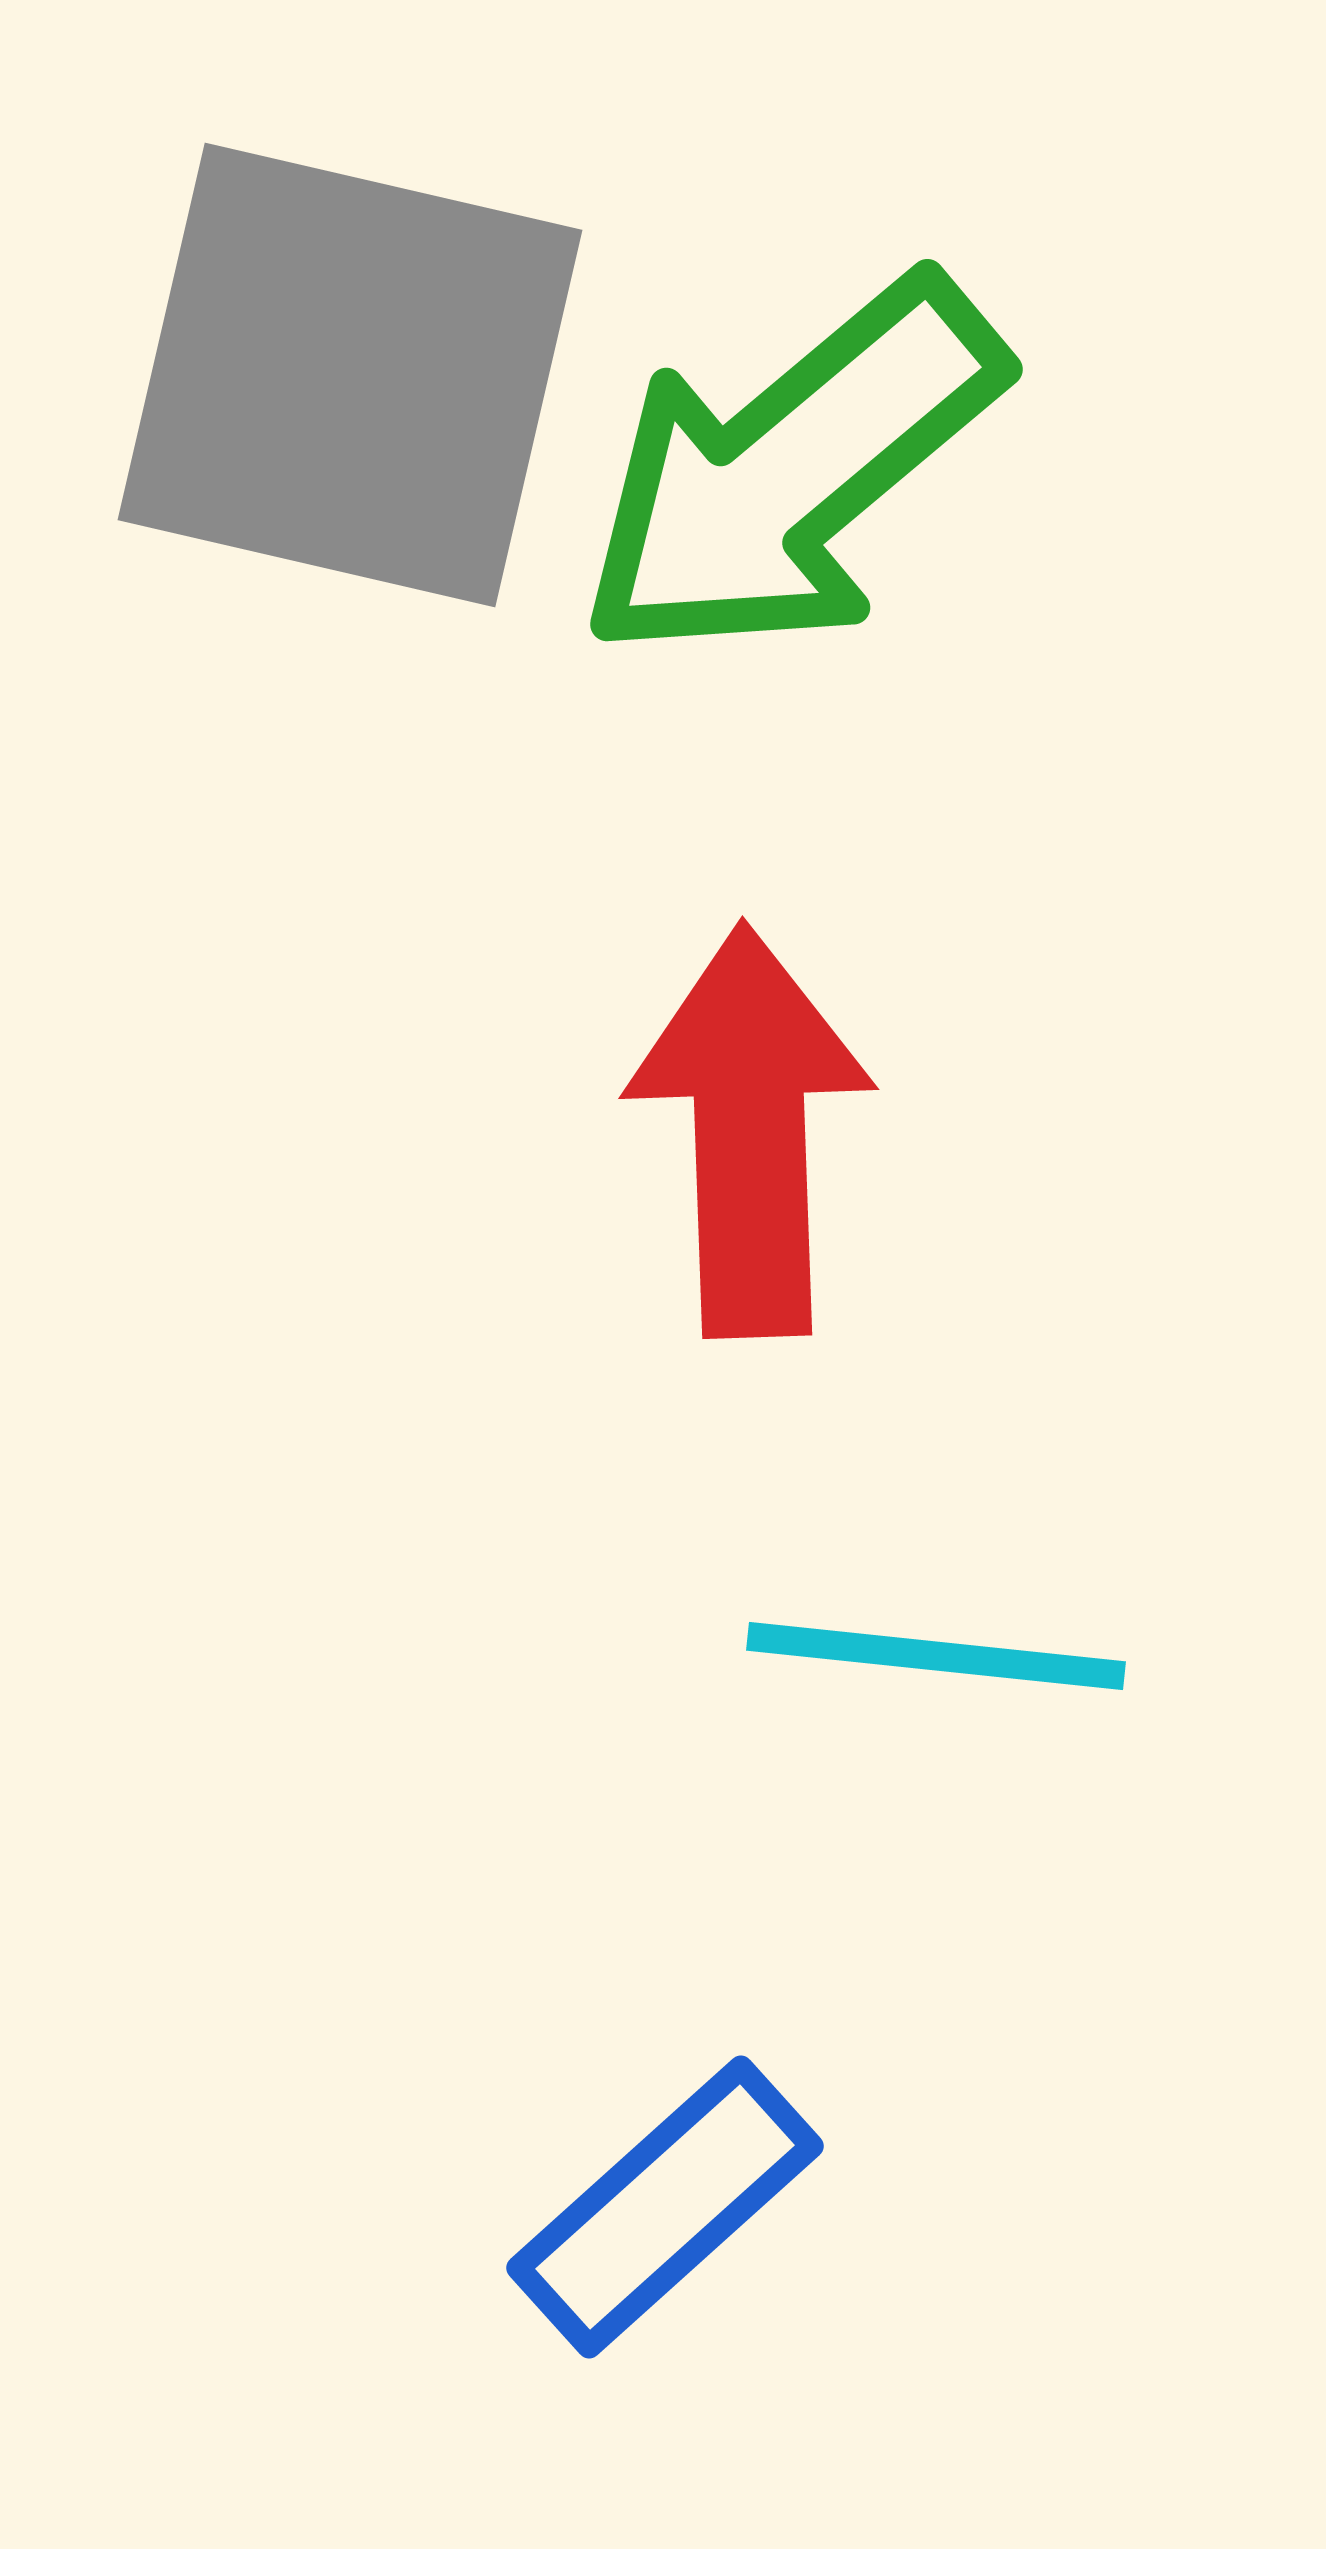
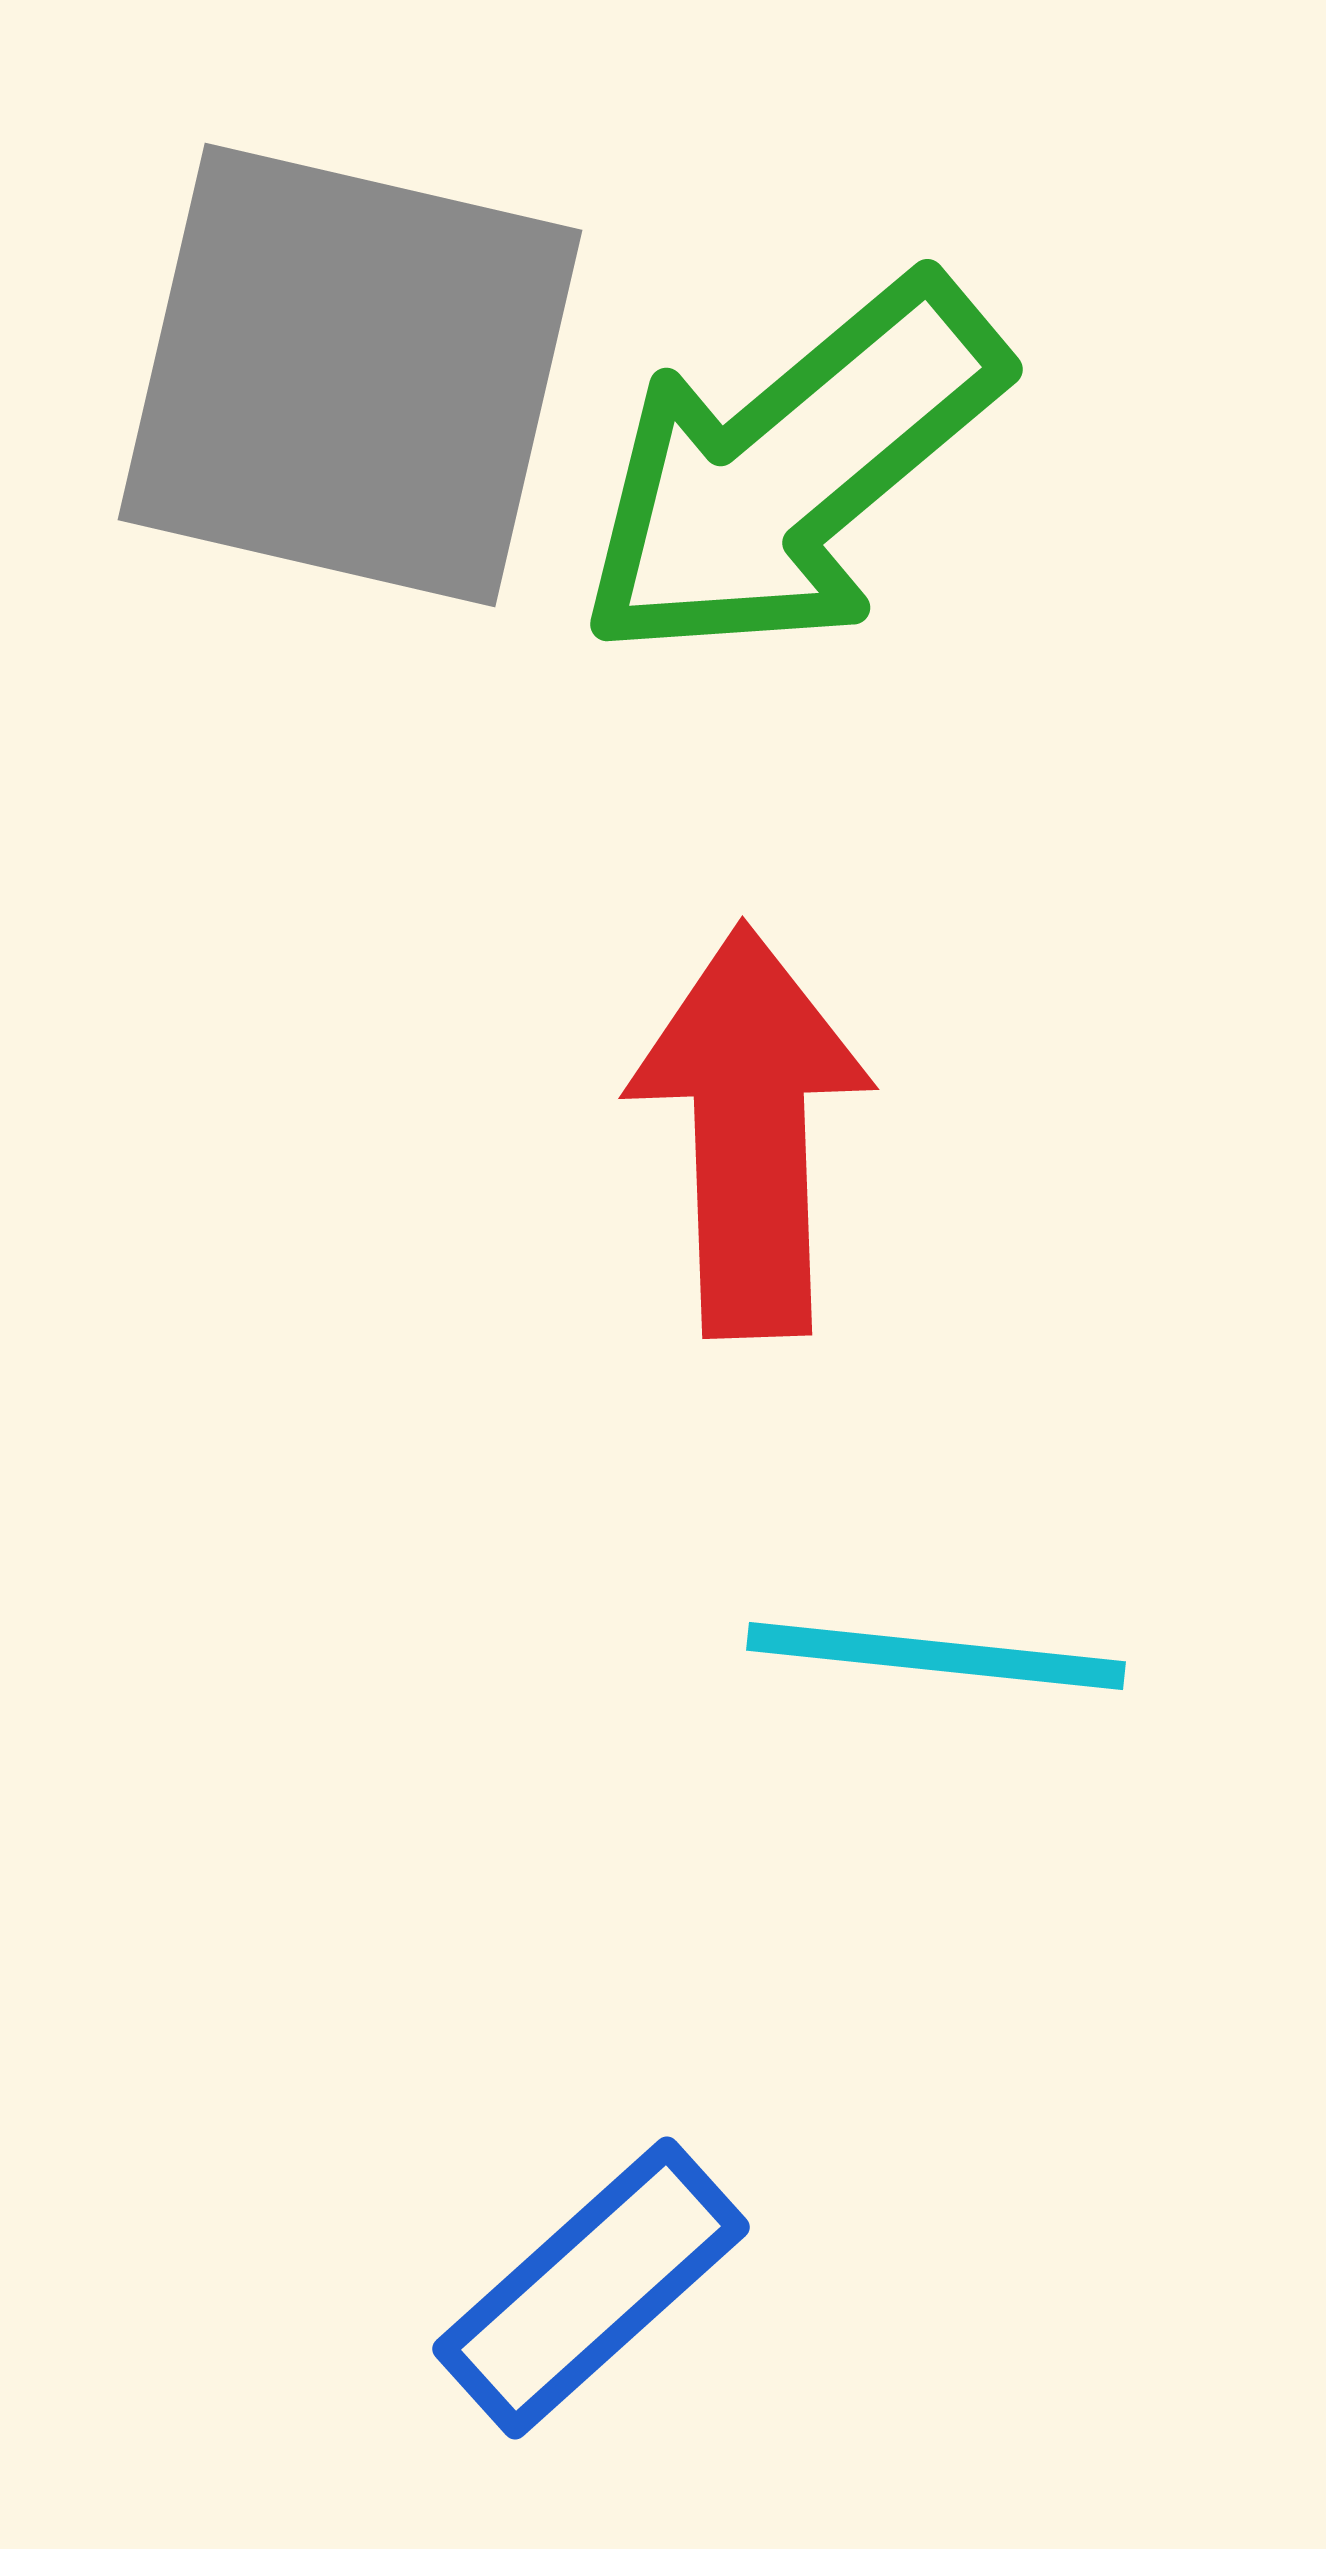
blue rectangle: moved 74 px left, 81 px down
